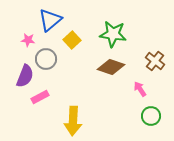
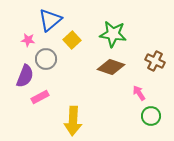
brown cross: rotated 12 degrees counterclockwise
pink arrow: moved 1 px left, 4 px down
